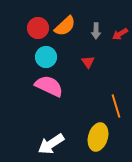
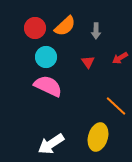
red circle: moved 3 px left
red arrow: moved 24 px down
pink semicircle: moved 1 px left
orange line: rotated 30 degrees counterclockwise
